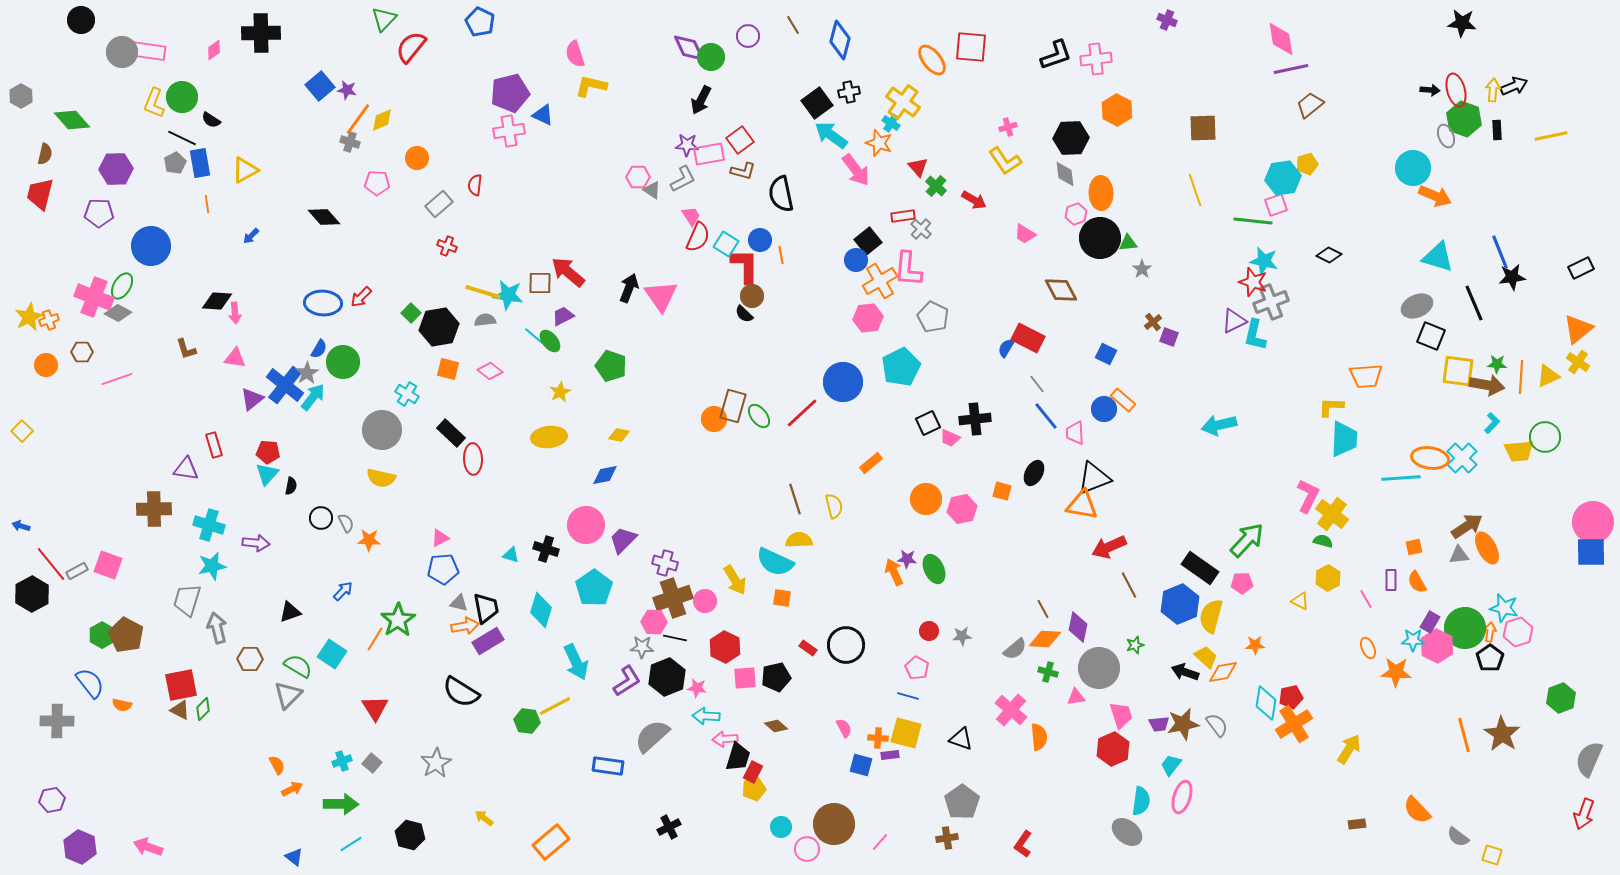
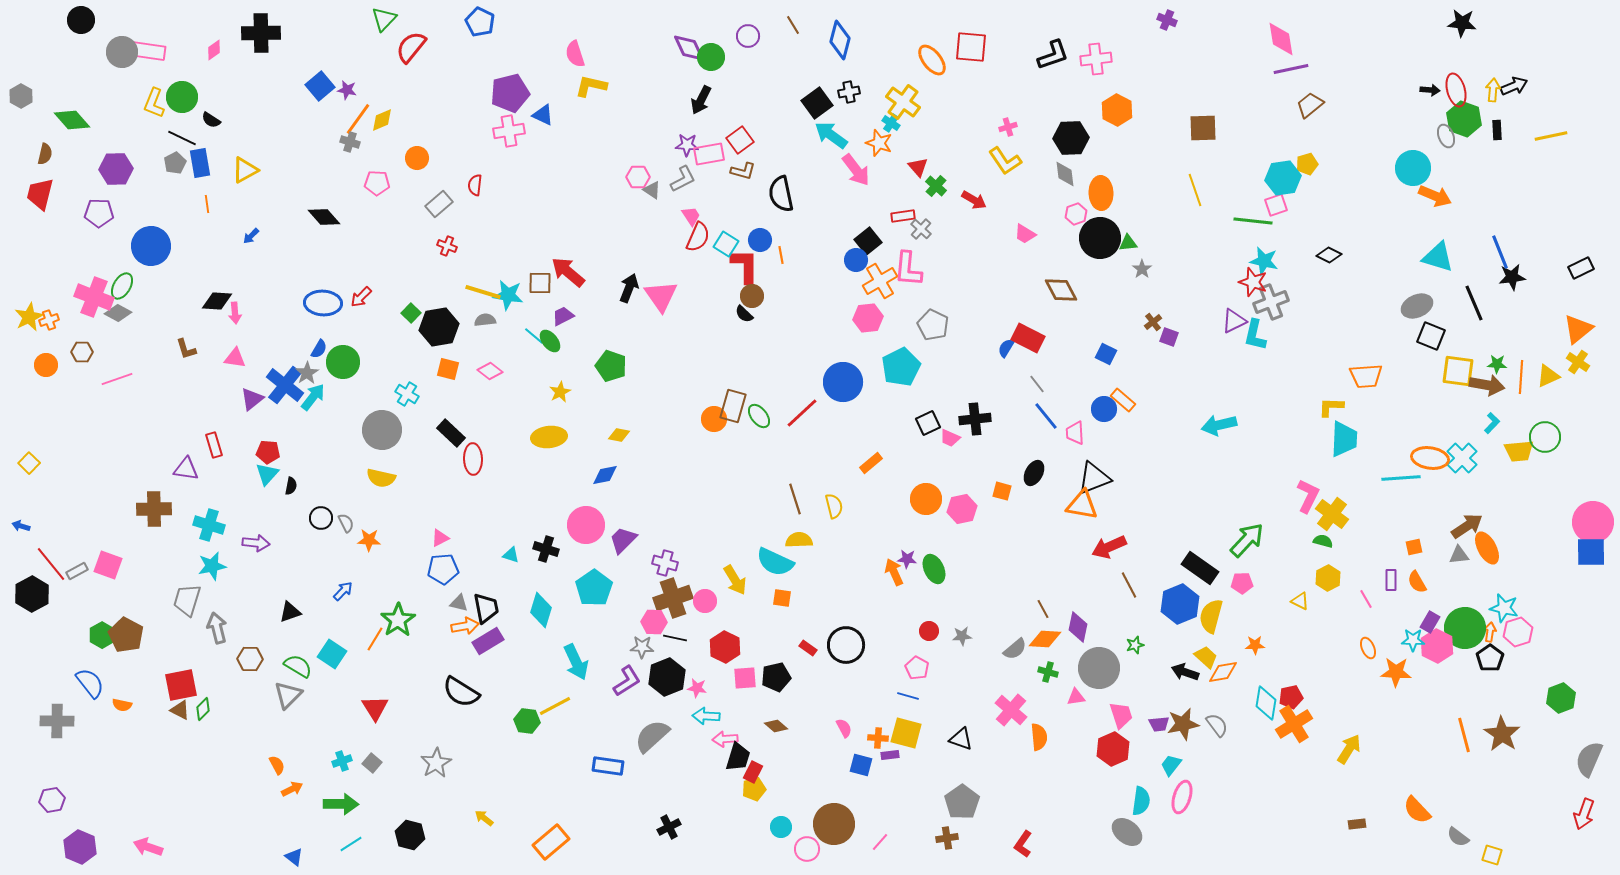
black L-shape at (1056, 55): moved 3 px left
gray pentagon at (933, 317): moved 8 px down
yellow square at (22, 431): moved 7 px right, 32 px down
